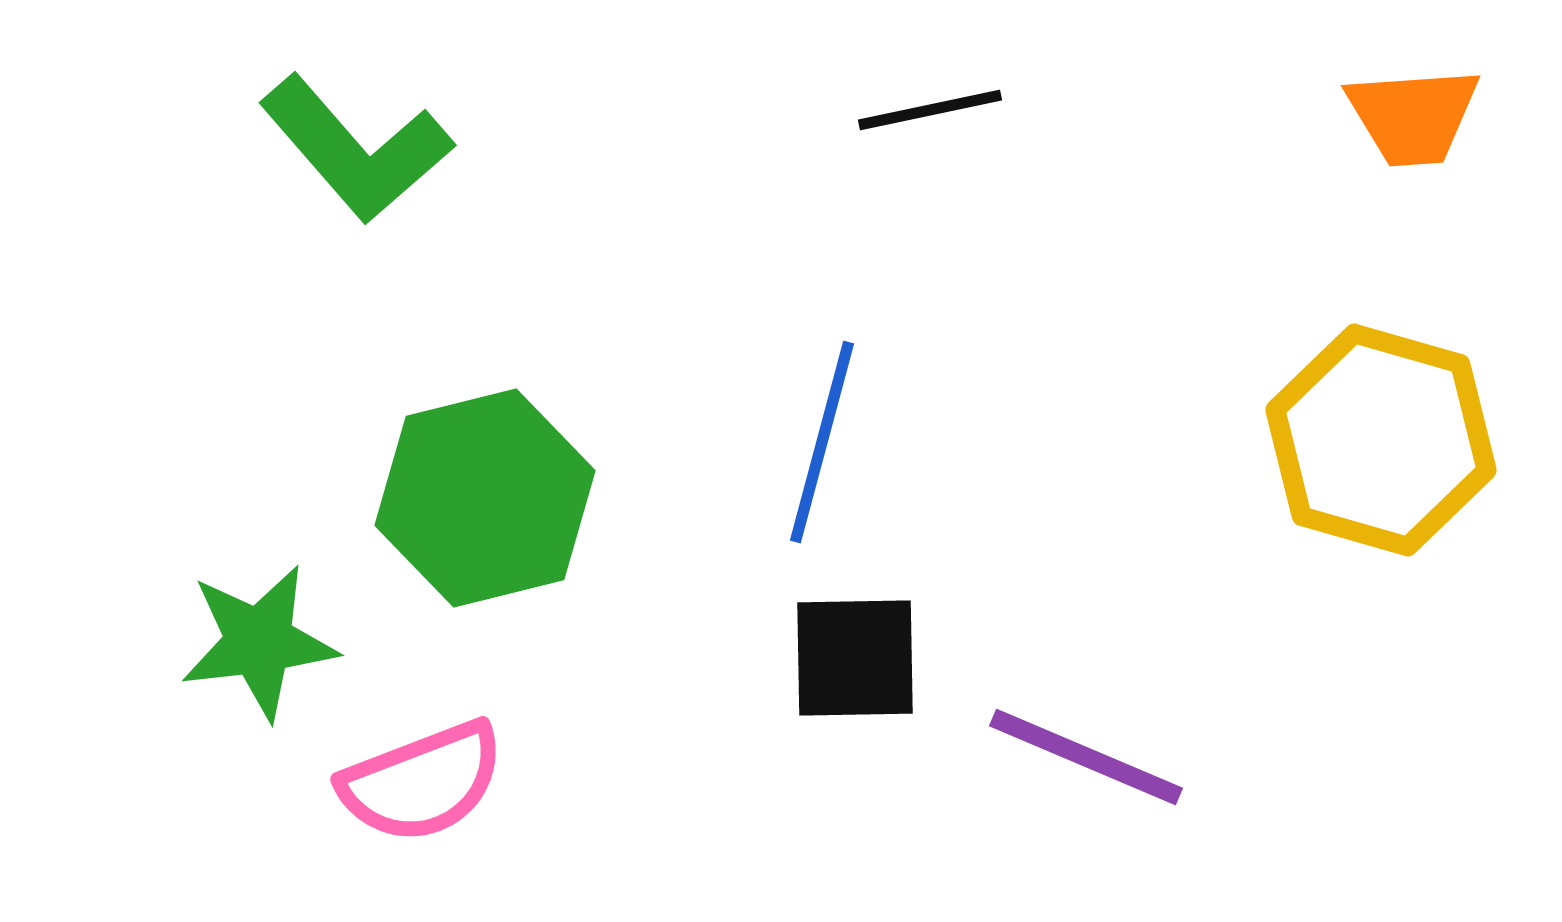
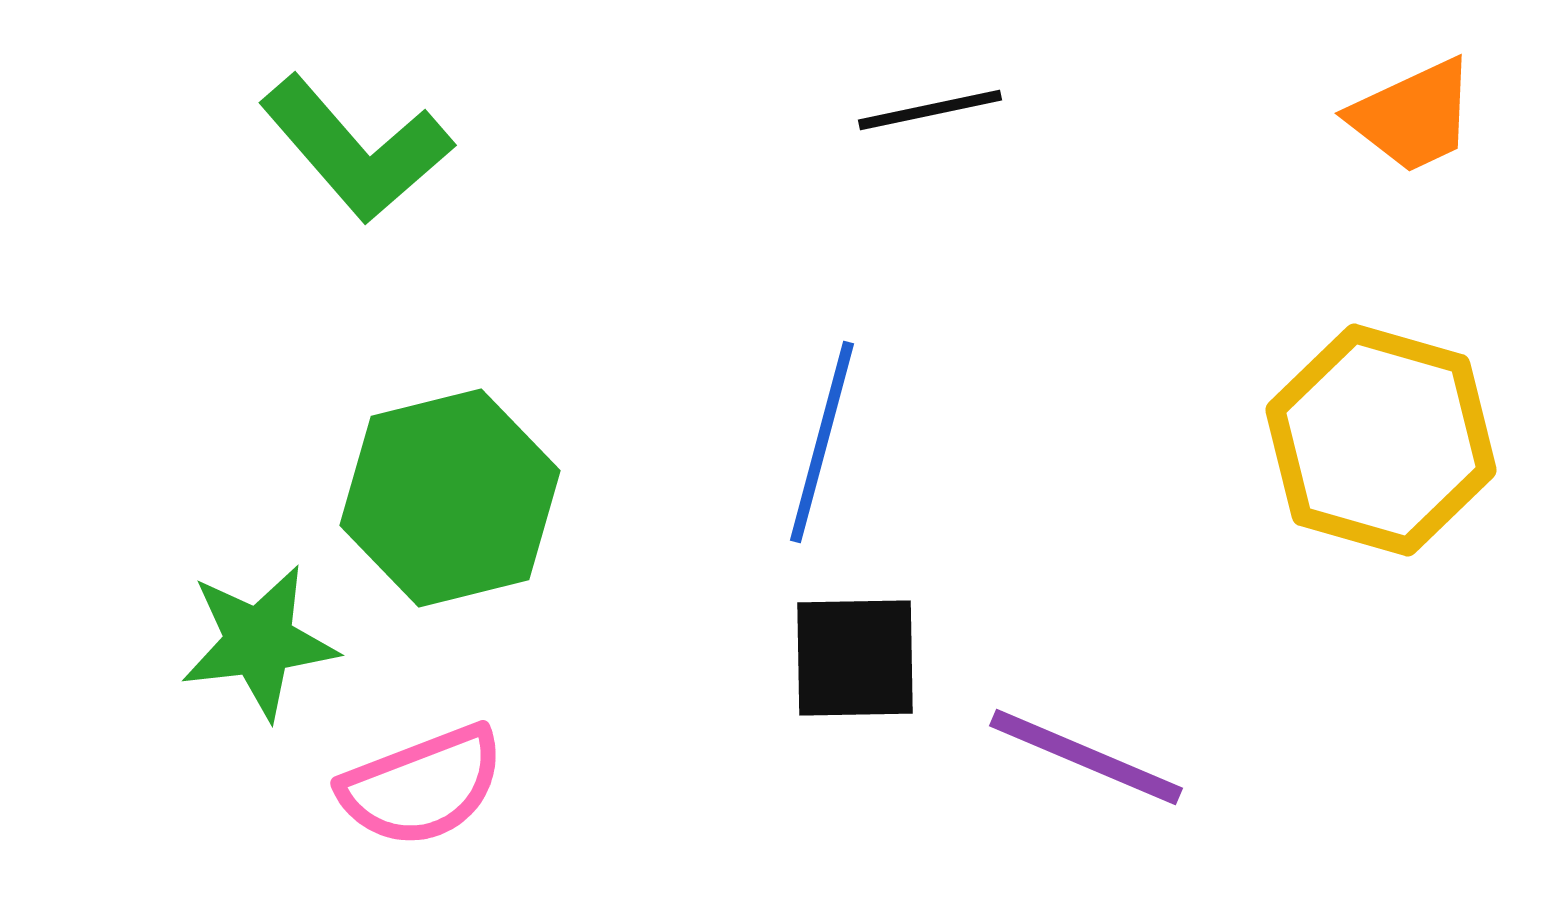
orange trapezoid: rotated 21 degrees counterclockwise
green hexagon: moved 35 px left
pink semicircle: moved 4 px down
